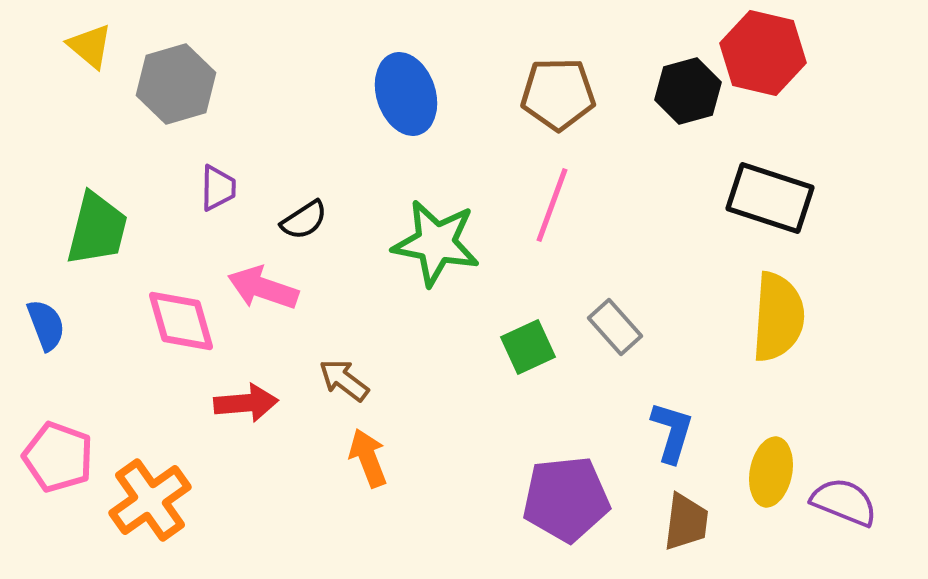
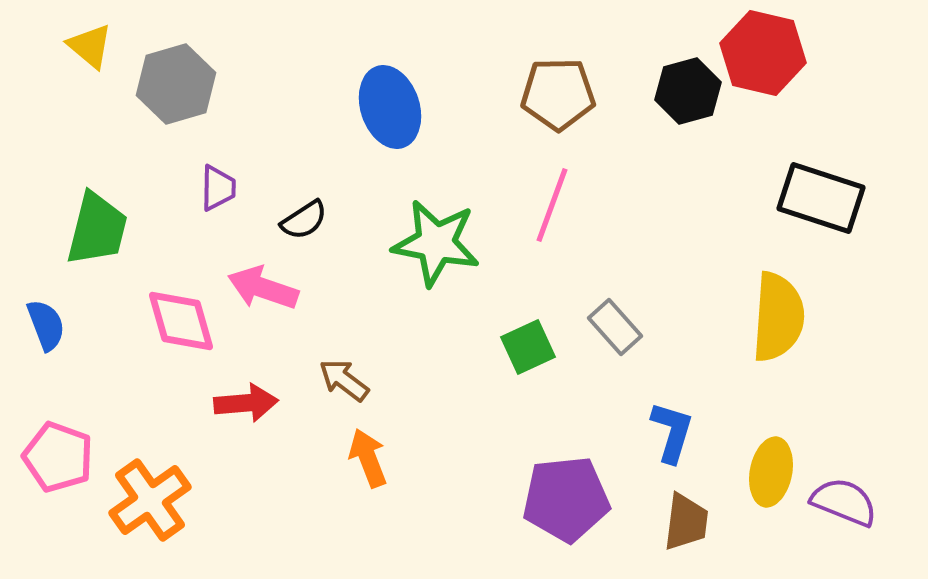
blue ellipse: moved 16 px left, 13 px down
black rectangle: moved 51 px right
